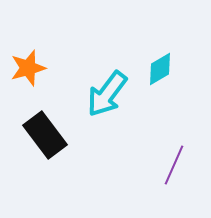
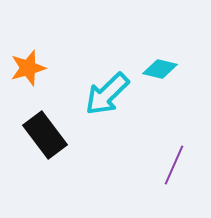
cyan diamond: rotated 44 degrees clockwise
cyan arrow: rotated 9 degrees clockwise
